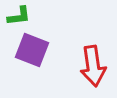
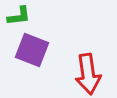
red arrow: moved 5 px left, 8 px down
